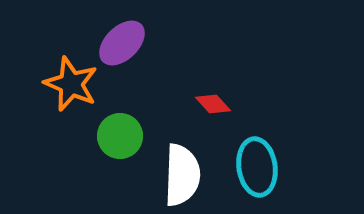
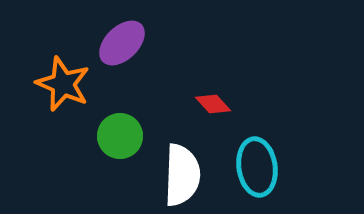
orange star: moved 8 px left
